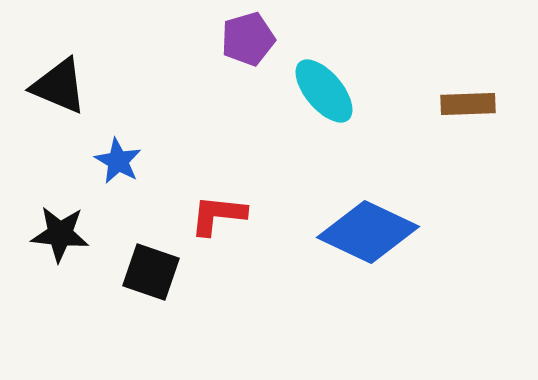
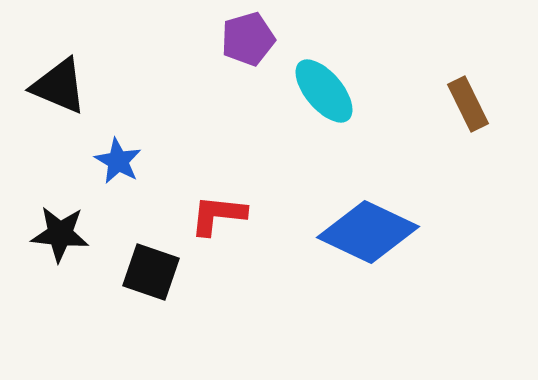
brown rectangle: rotated 66 degrees clockwise
